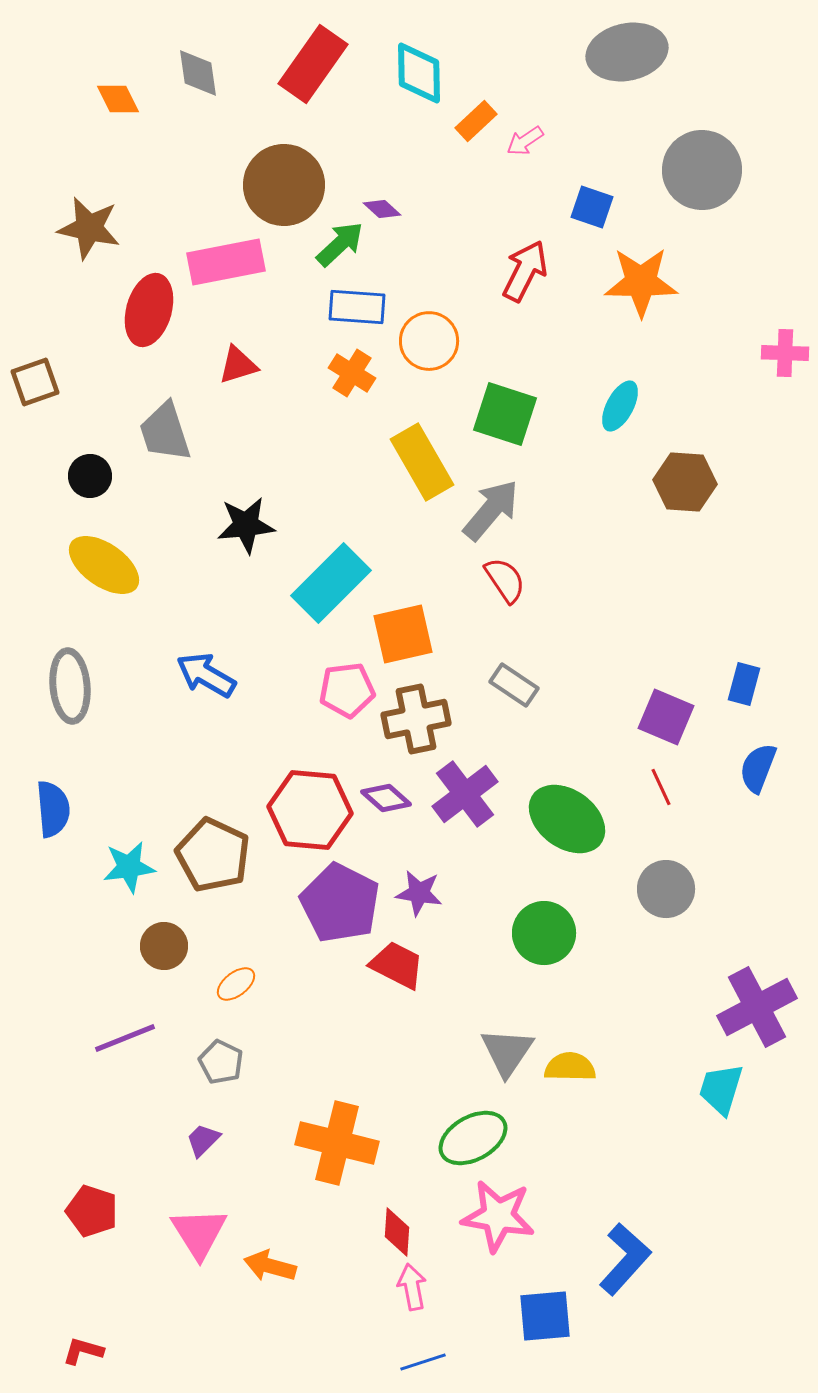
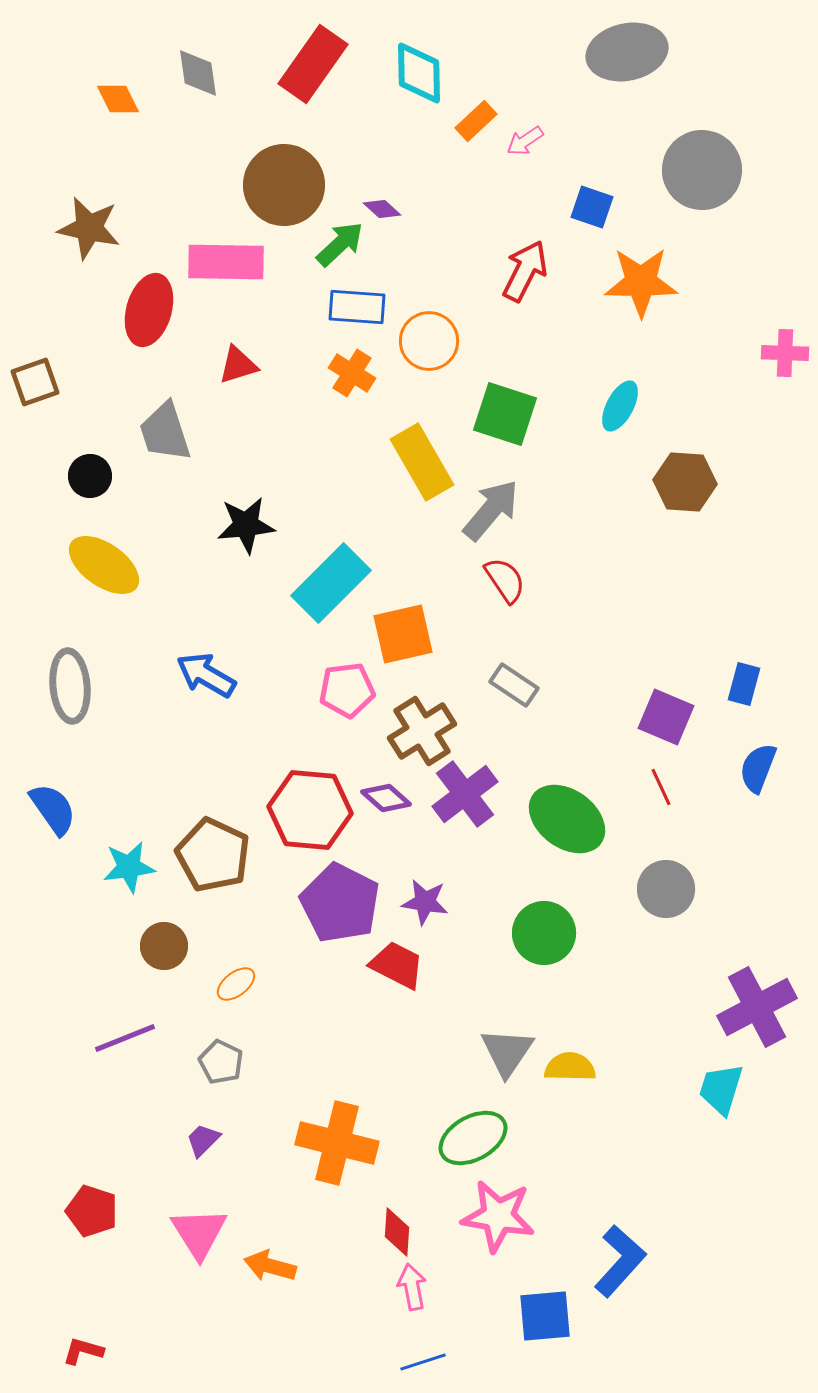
pink rectangle at (226, 262): rotated 12 degrees clockwise
brown cross at (416, 719): moved 6 px right, 12 px down; rotated 20 degrees counterclockwise
blue semicircle at (53, 809): rotated 30 degrees counterclockwise
purple star at (419, 893): moved 6 px right, 9 px down
blue L-shape at (625, 1259): moved 5 px left, 2 px down
